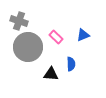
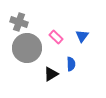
gray cross: moved 1 px down
blue triangle: moved 1 px left, 1 px down; rotated 32 degrees counterclockwise
gray circle: moved 1 px left, 1 px down
black triangle: rotated 35 degrees counterclockwise
